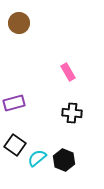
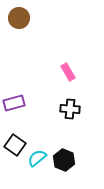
brown circle: moved 5 px up
black cross: moved 2 px left, 4 px up
